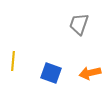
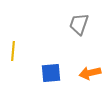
yellow line: moved 10 px up
blue square: rotated 25 degrees counterclockwise
